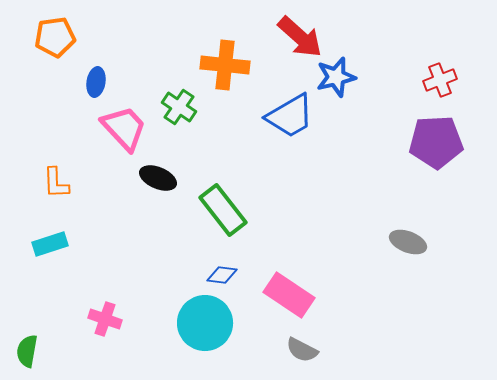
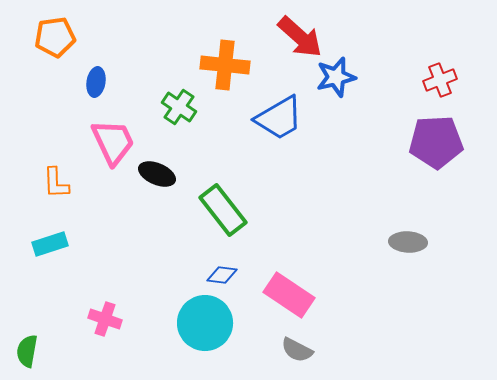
blue trapezoid: moved 11 px left, 2 px down
pink trapezoid: moved 11 px left, 14 px down; rotated 18 degrees clockwise
black ellipse: moved 1 px left, 4 px up
gray ellipse: rotated 18 degrees counterclockwise
gray semicircle: moved 5 px left
